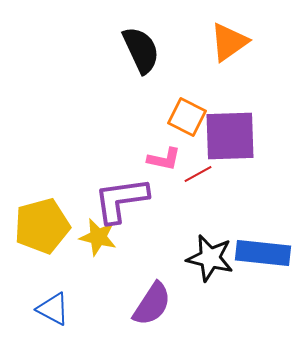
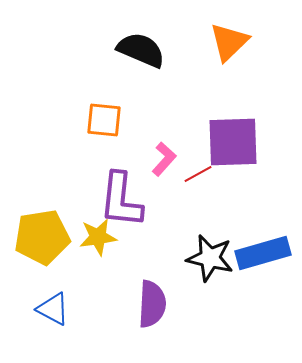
orange triangle: rotated 9 degrees counterclockwise
black semicircle: rotated 42 degrees counterclockwise
orange square: moved 83 px left, 3 px down; rotated 21 degrees counterclockwise
purple square: moved 3 px right, 6 px down
pink L-shape: rotated 60 degrees counterclockwise
purple L-shape: rotated 76 degrees counterclockwise
yellow pentagon: moved 11 px down; rotated 6 degrees clockwise
yellow star: rotated 21 degrees counterclockwise
blue rectangle: rotated 22 degrees counterclockwise
purple semicircle: rotated 30 degrees counterclockwise
